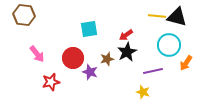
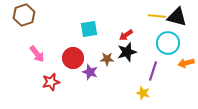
brown hexagon: rotated 25 degrees counterclockwise
cyan circle: moved 1 px left, 2 px up
black star: rotated 12 degrees clockwise
brown star: rotated 16 degrees clockwise
orange arrow: rotated 42 degrees clockwise
purple line: rotated 60 degrees counterclockwise
yellow star: moved 1 px down
